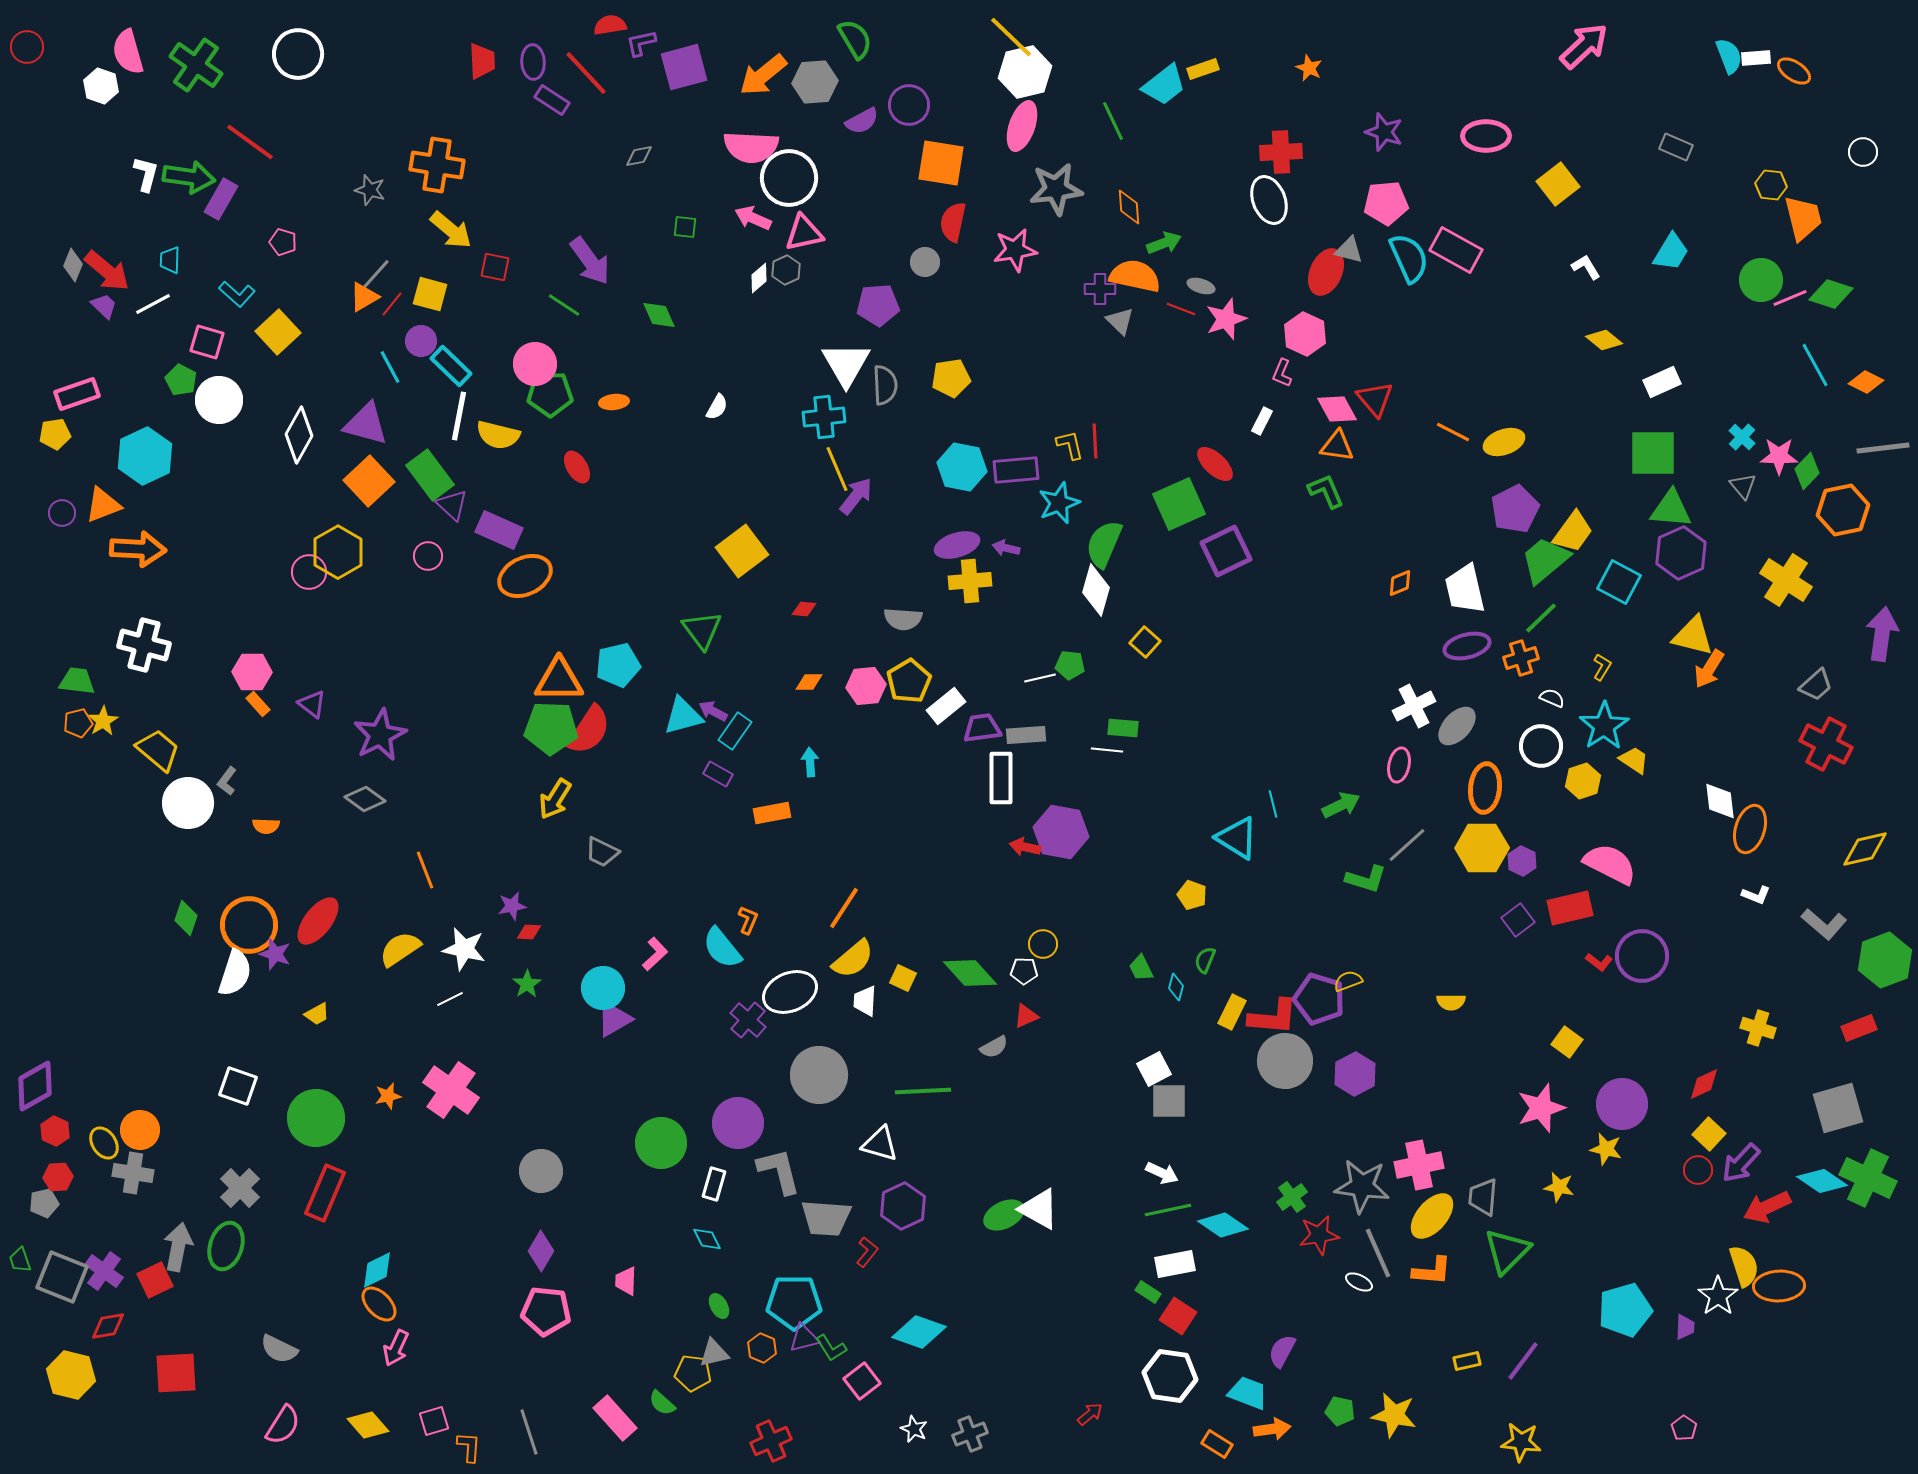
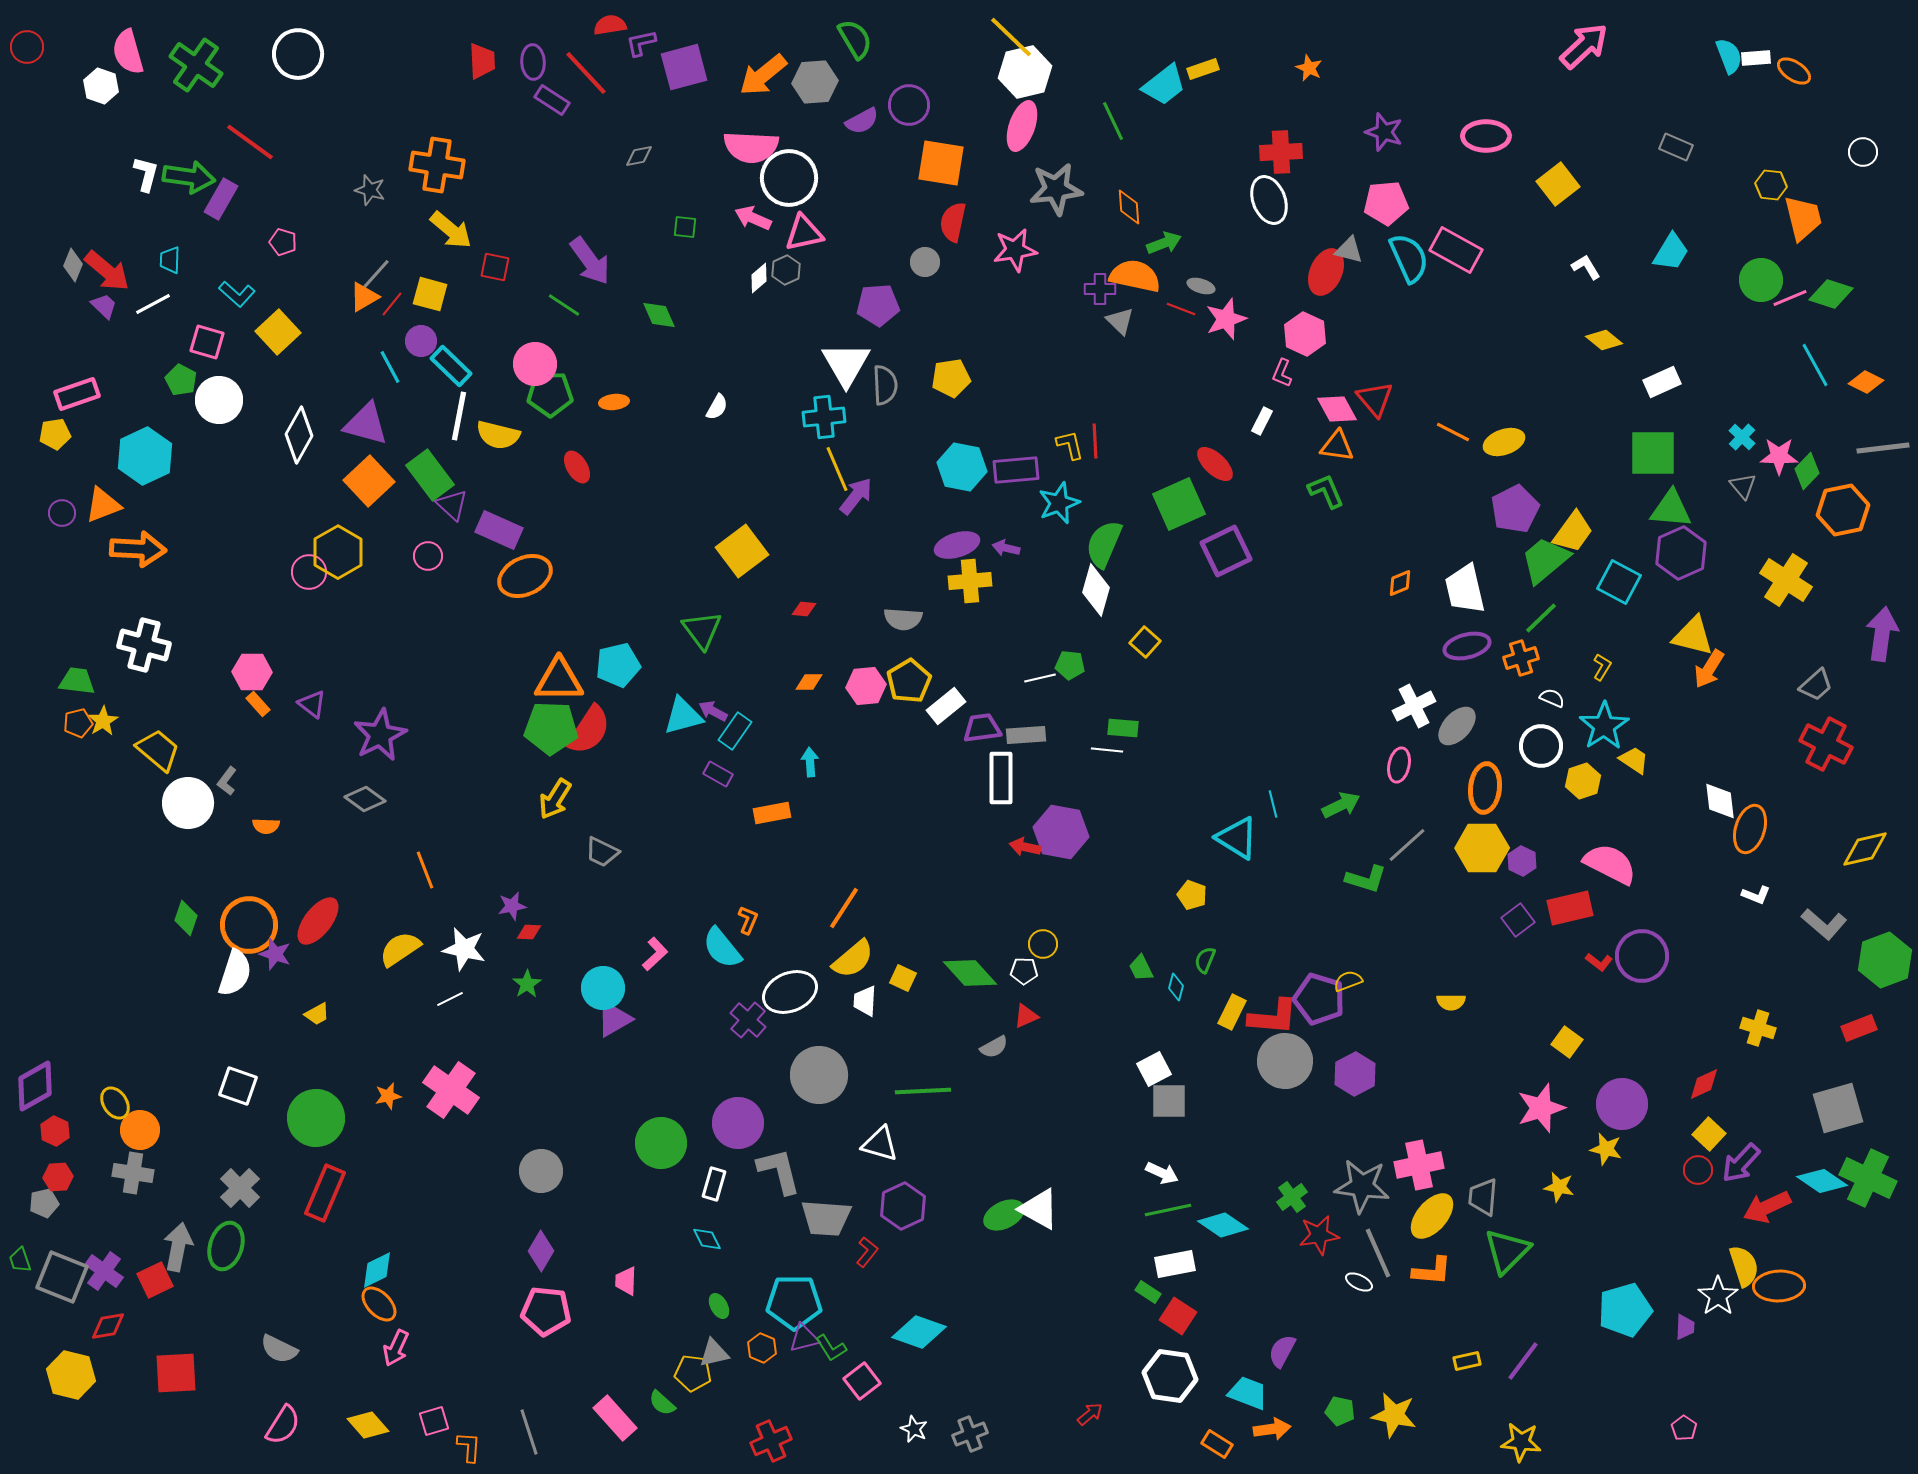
yellow ellipse at (104, 1143): moved 11 px right, 40 px up
